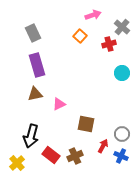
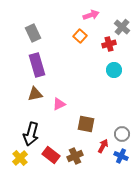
pink arrow: moved 2 px left
cyan circle: moved 8 px left, 3 px up
black arrow: moved 2 px up
yellow cross: moved 3 px right, 5 px up
